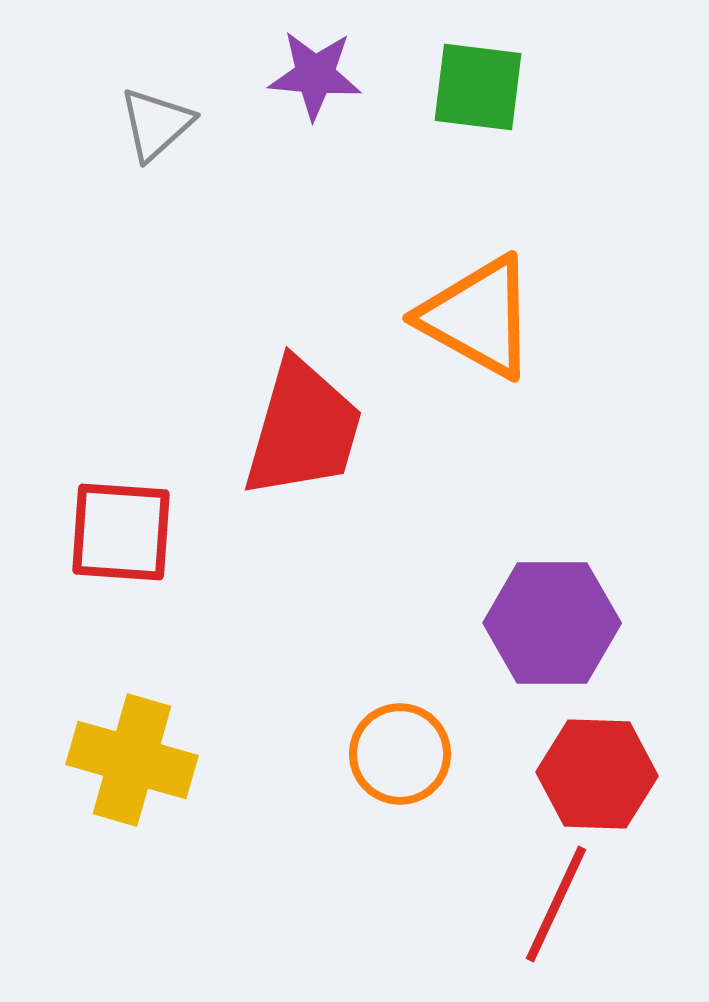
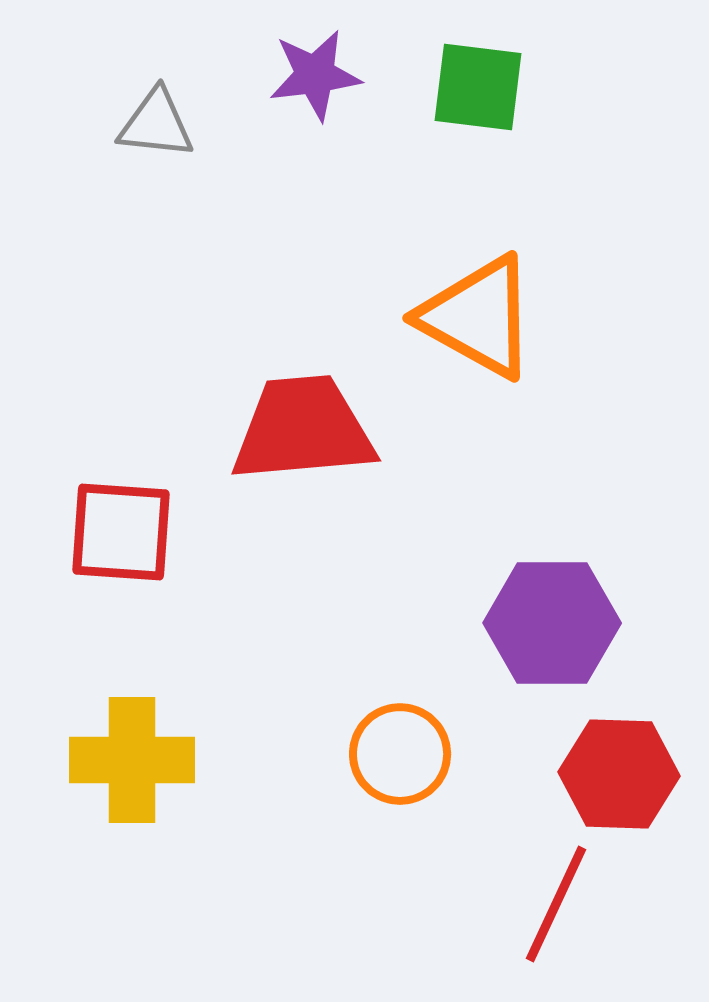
purple star: rotated 12 degrees counterclockwise
gray triangle: rotated 48 degrees clockwise
red trapezoid: rotated 111 degrees counterclockwise
yellow cross: rotated 16 degrees counterclockwise
red hexagon: moved 22 px right
